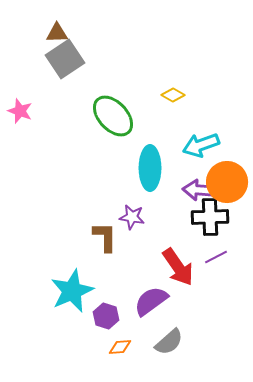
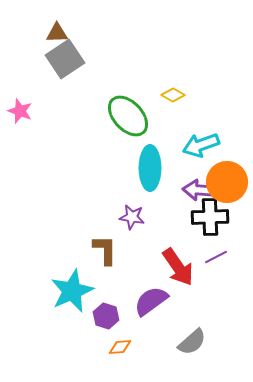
green ellipse: moved 15 px right
brown L-shape: moved 13 px down
gray semicircle: moved 23 px right
